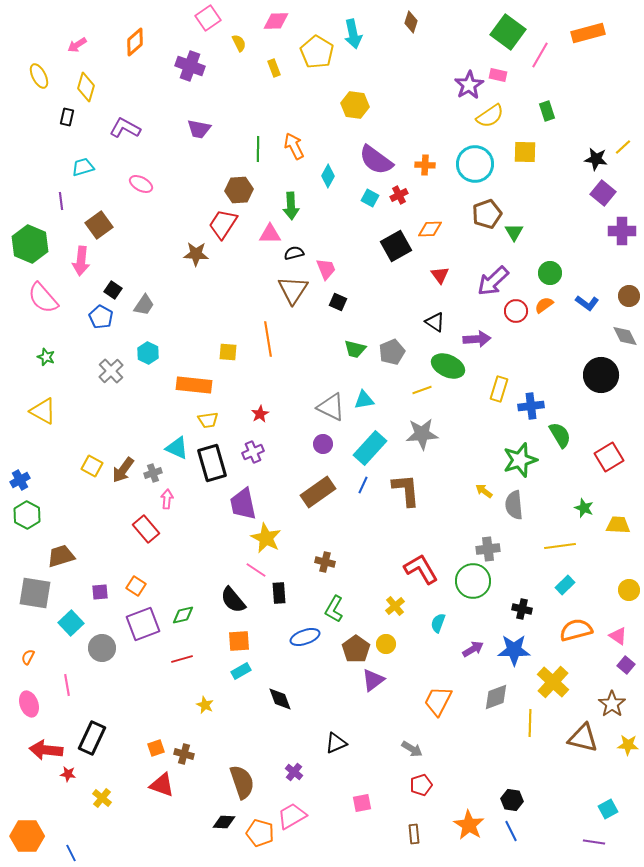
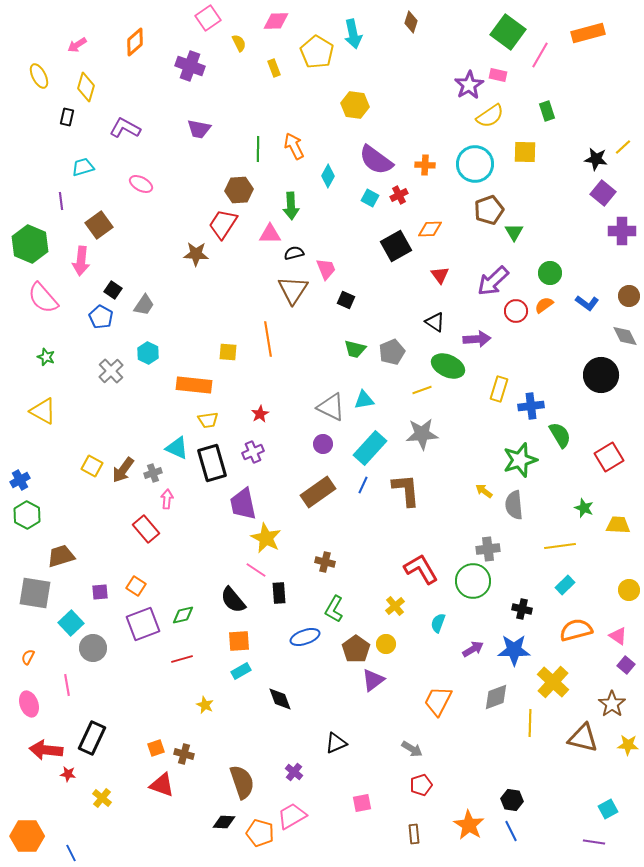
brown pentagon at (487, 214): moved 2 px right, 4 px up
black square at (338, 302): moved 8 px right, 2 px up
gray circle at (102, 648): moved 9 px left
